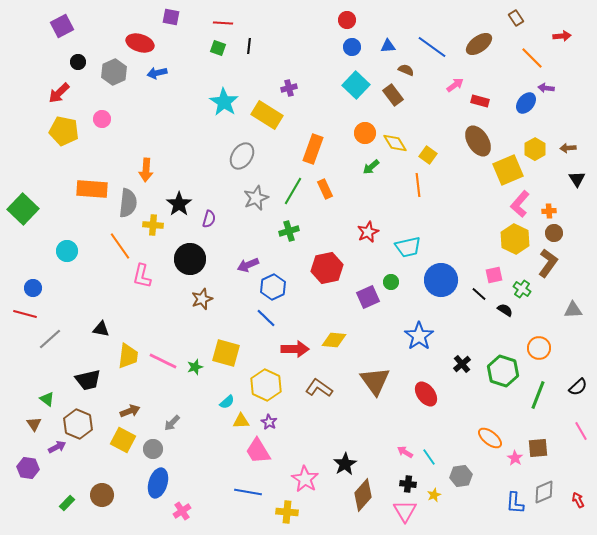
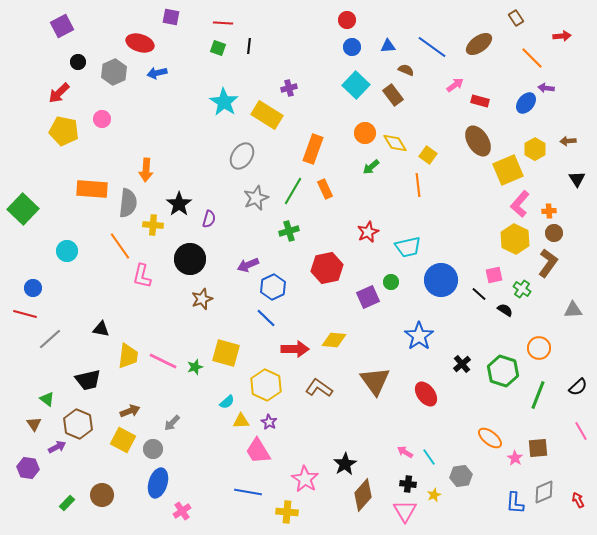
brown arrow at (568, 148): moved 7 px up
